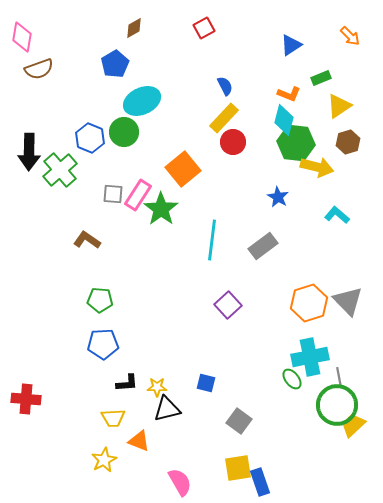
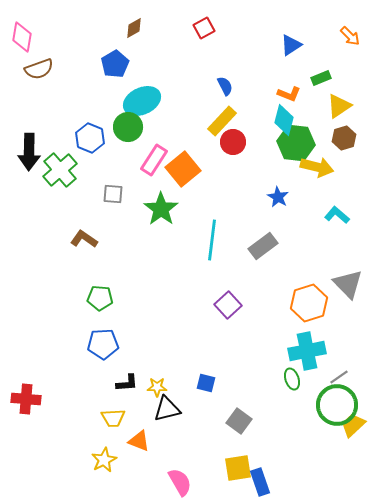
yellow rectangle at (224, 118): moved 2 px left, 3 px down
green circle at (124, 132): moved 4 px right, 5 px up
brown hexagon at (348, 142): moved 4 px left, 4 px up
pink rectangle at (138, 195): moved 16 px right, 35 px up
brown L-shape at (87, 240): moved 3 px left, 1 px up
green pentagon at (100, 300): moved 2 px up
gray triangle at (348, 301): moved 17 px up
cyan cross at (310, 357): moved 3 px left, 6 px up
gray line at (339, 377): rotated 66 degrees clockwise
green ellipse at (292, 379): rotated 20 degrees clockwise
